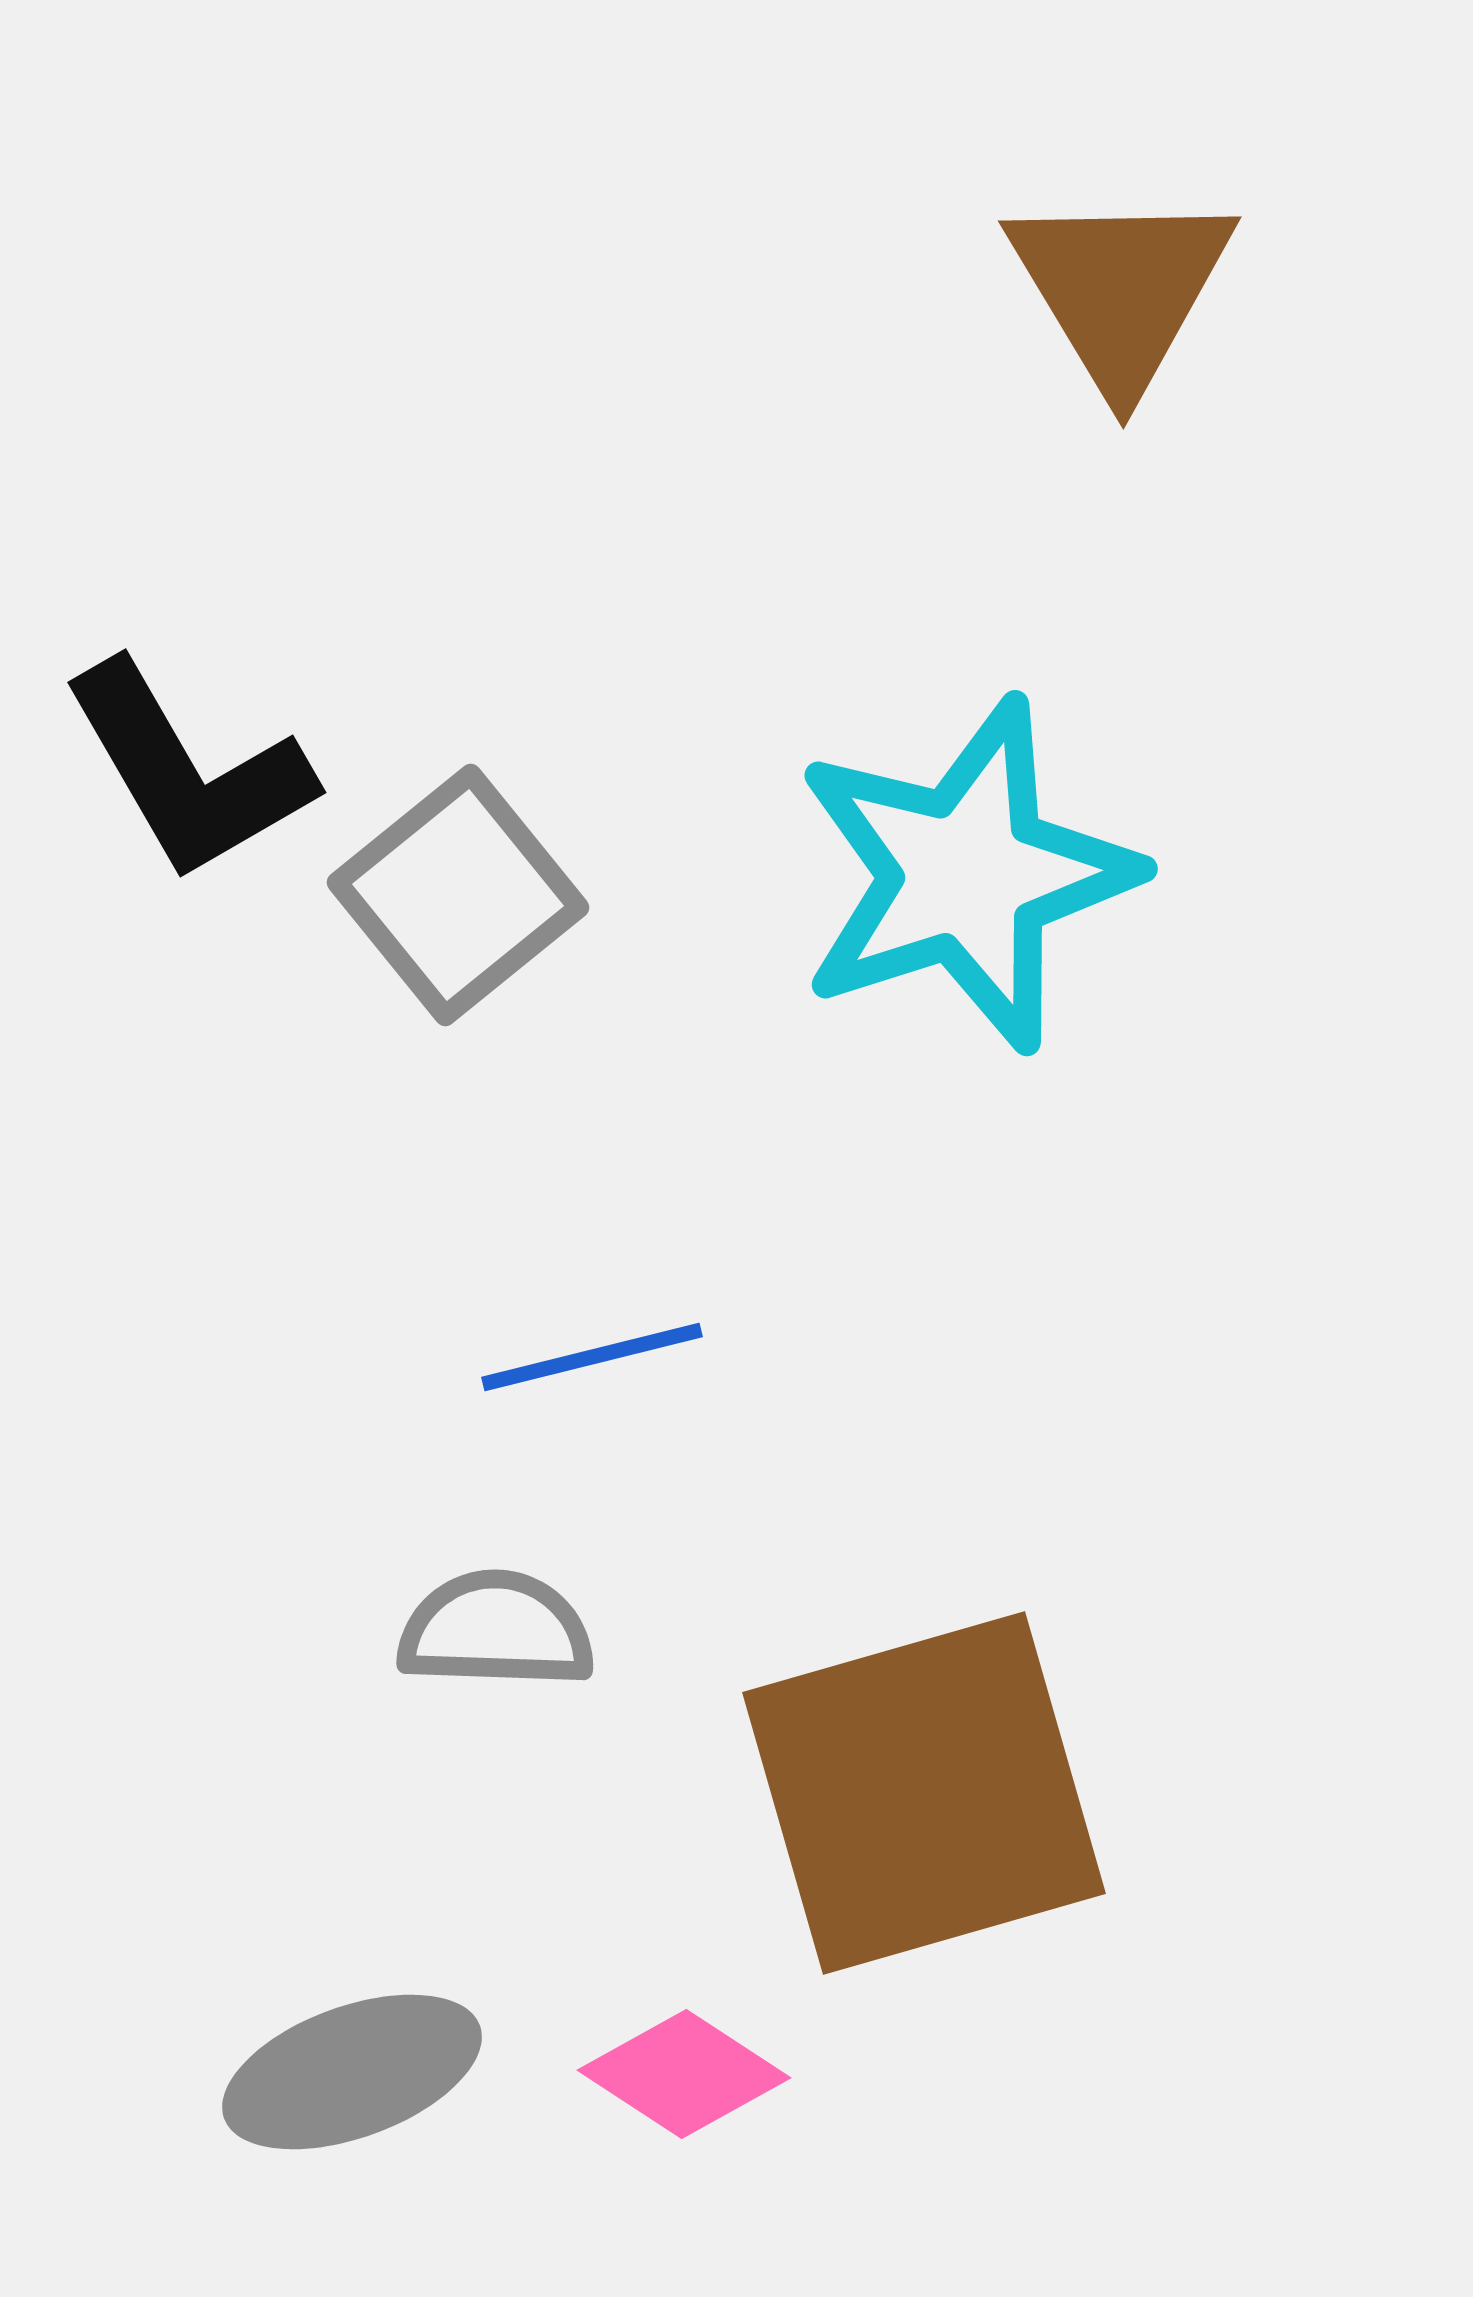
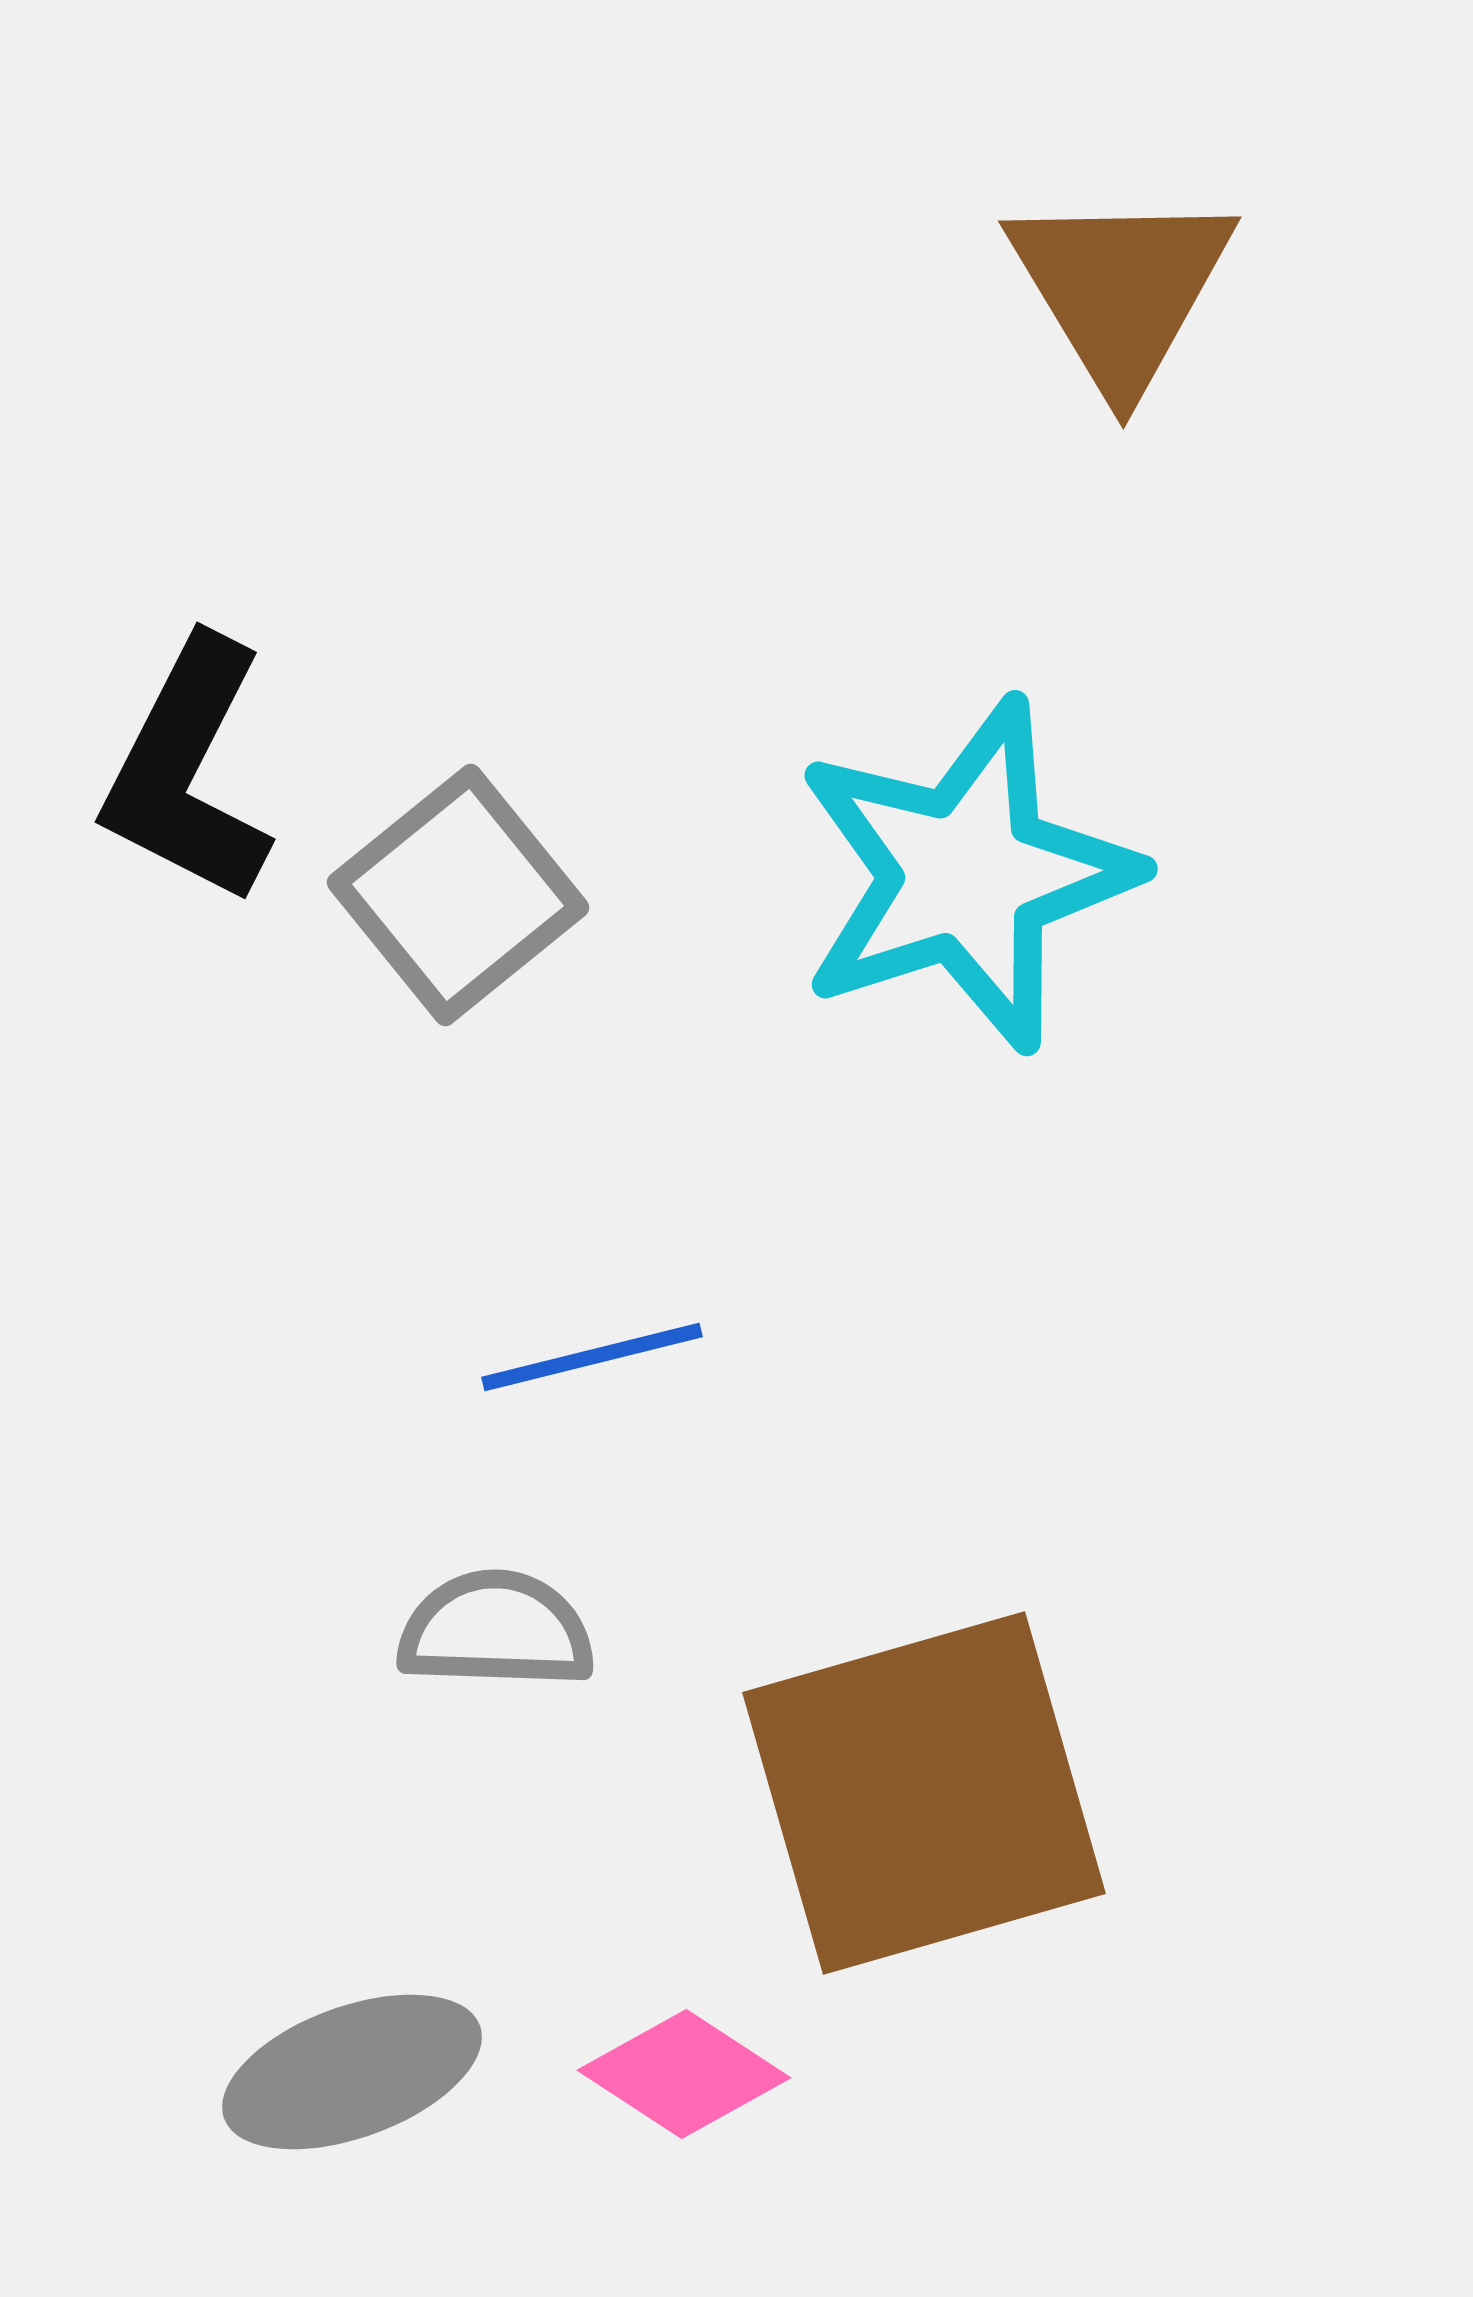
black L-shape: rotated 57 degrees clockwise
